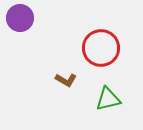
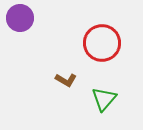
red circle: moved 1 px right, 5 px up
green triangle: moved 4 px left; rotated 36 degrees counterclockwise
